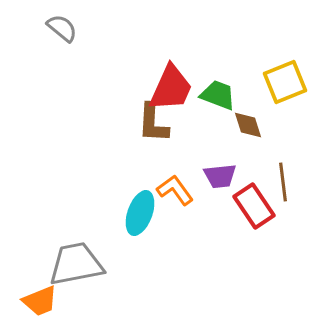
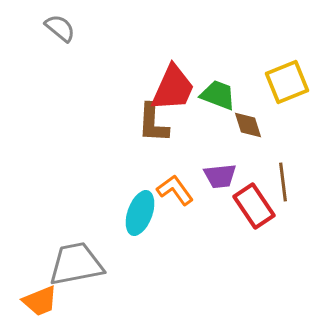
gray semicircle: moved 2 px left
yellow square: moved 2 px right
red trapezoid: moved 2 px right
